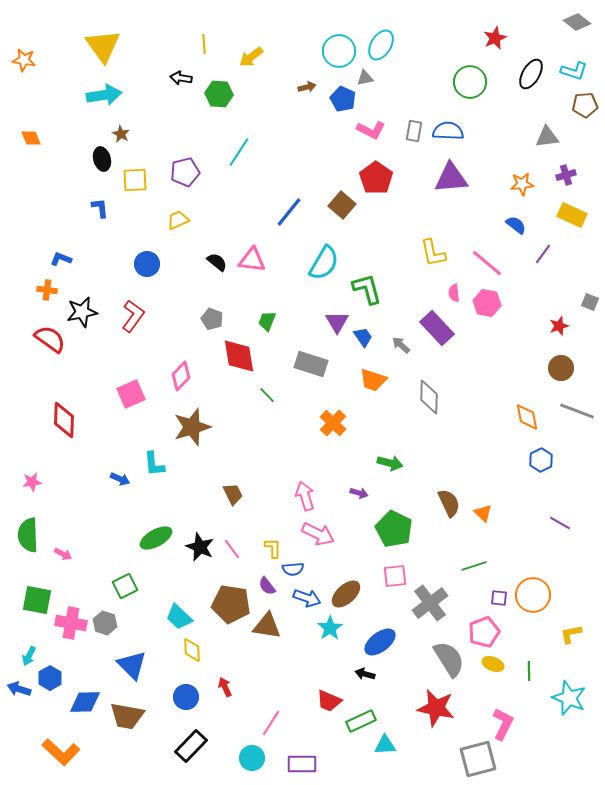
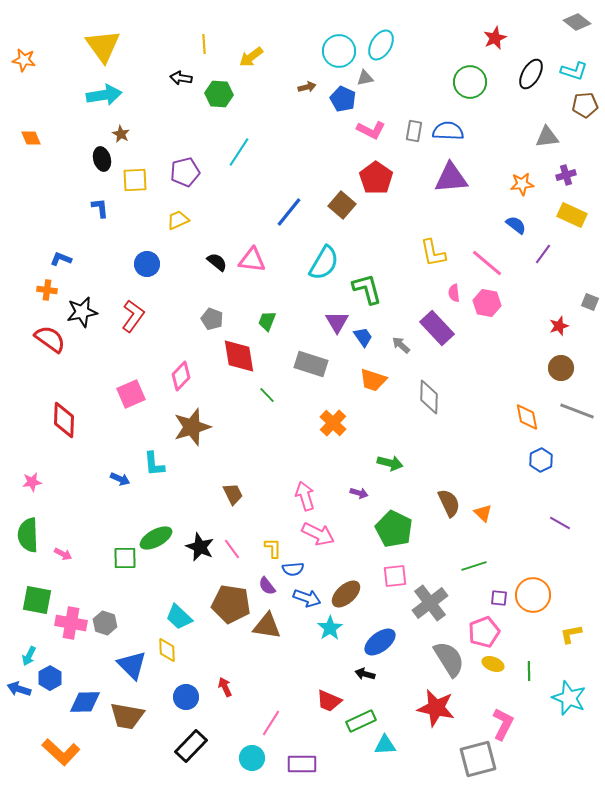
green square at (125, 586): moved 28 px up; rotated 25 degrees clockwise
yellow diamond at (192, 650): moved 25 px left
